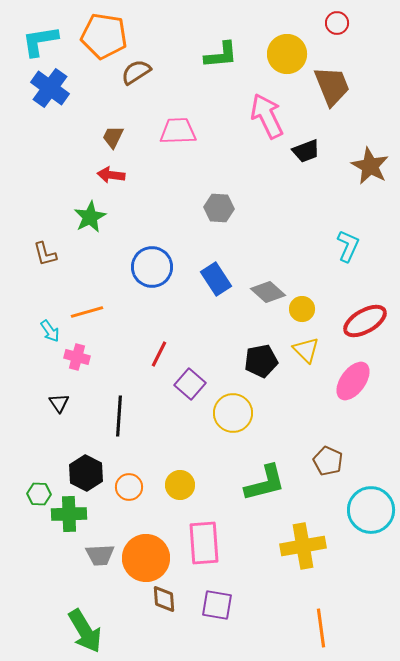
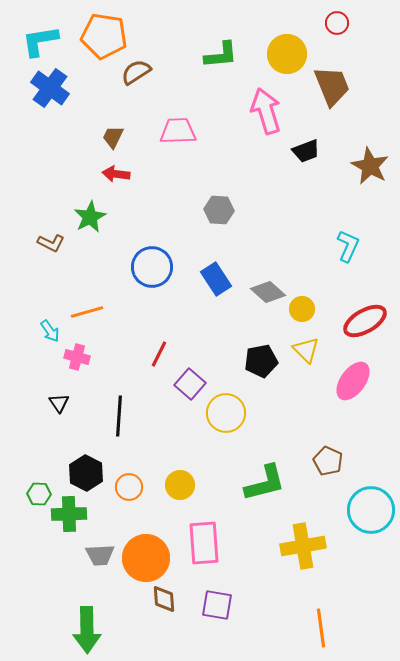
pink arrow at (267, 116): moved 1 px left, 5 px up; rotated 9 degrees clockwise
red arrow at (111, 175): moved 5 px right, 1 px up
gray hexagon at (219, 208): moved 2 px down
brown L-shape at (45, 254): moved 6 px right, 11 px up; rotated 48 degrees counterclockwise
yellow circle at (233, 413): moved 7 px left
green arrow at (85, 631): moved 2 px right, 1 px up; rotated 30 degrees clockwise
